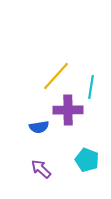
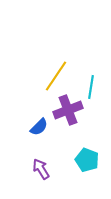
yellow line: rotated 8 degrees counterclockwise
purple cross: rotated 20 degrees counterclockwise
blue semicircle: rotated 36 degrees counterclockwise
purple arrow: rotated 15 degrees clockwise
